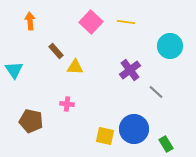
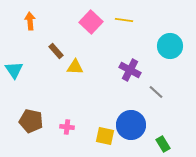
yellow line: moved 2 px left, 2 px up
purple cross: rotated 25 degrees counterclockwise
pink cross: moved 23 px down
blue circle: moved 3 px left, 4 px up
green rectangle: moved 3 px left
